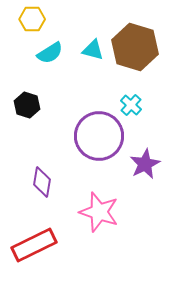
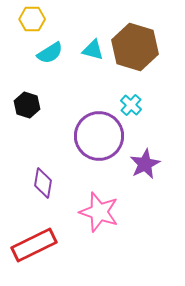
purple diamond: moved 1 px right, 1 px down
